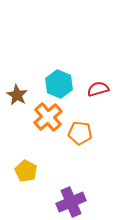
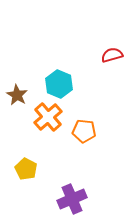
red semicircle: moved 14 px right, 34 px up
orange pentagon: moved 4 px right, 2 px up
yellow pentagon: moved 2 px up
purple cross: moved 1 px right, 3 px up
